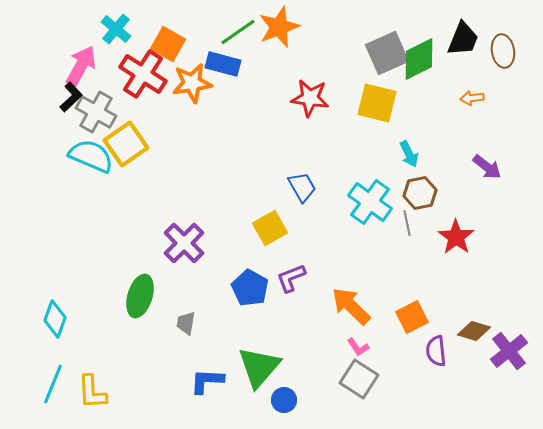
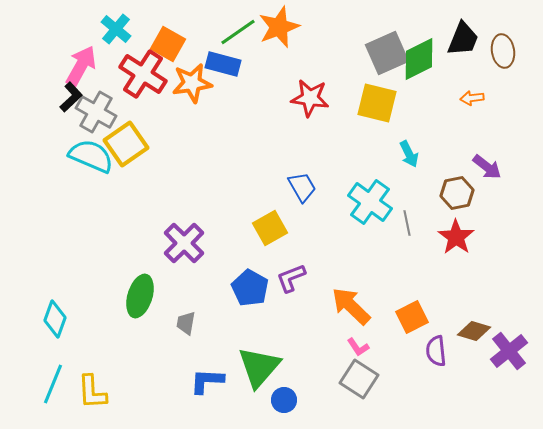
brown hexagon at (420, 193): moved 37 px right
